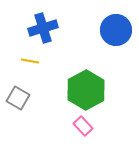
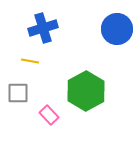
blue circle: moved 1 px right, 1 px up
green hexagon: moved 1 px down
gray square: moved 5 px up; rotated 30 degrees counterclockwise
pink rectangle: moved 34 px left, 11 px up
